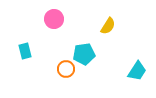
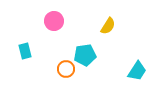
pink circle: moved 2 px down
cyan pentagon: moved 1 px right, 1 px down
